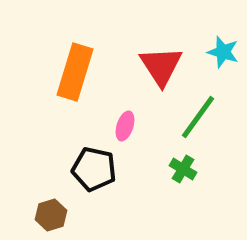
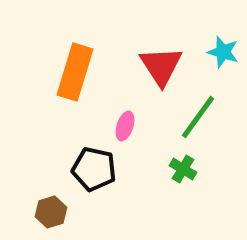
brown hexagon: moved 3 px up
